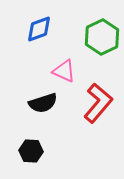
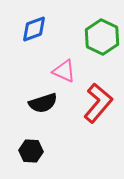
blue diamond: moved 5 px left
green hexagon: rotated 8 degrees counterclockwise
